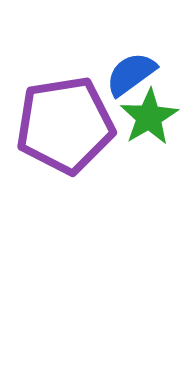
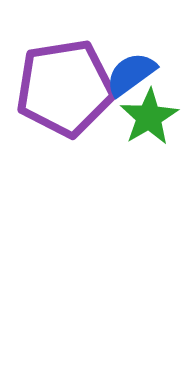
purple pentagon: moved 37 px up
